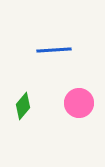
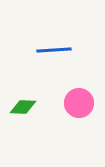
green diamond: moved 1 px down; rotated 52 degrees clockwise
